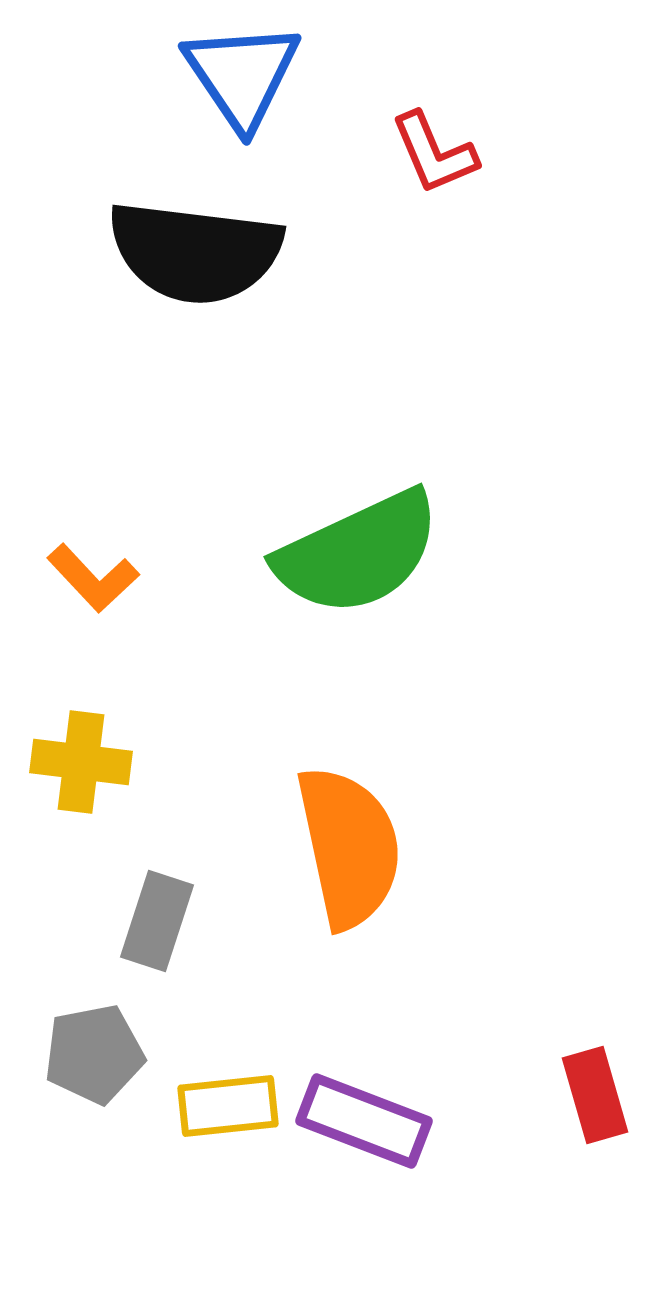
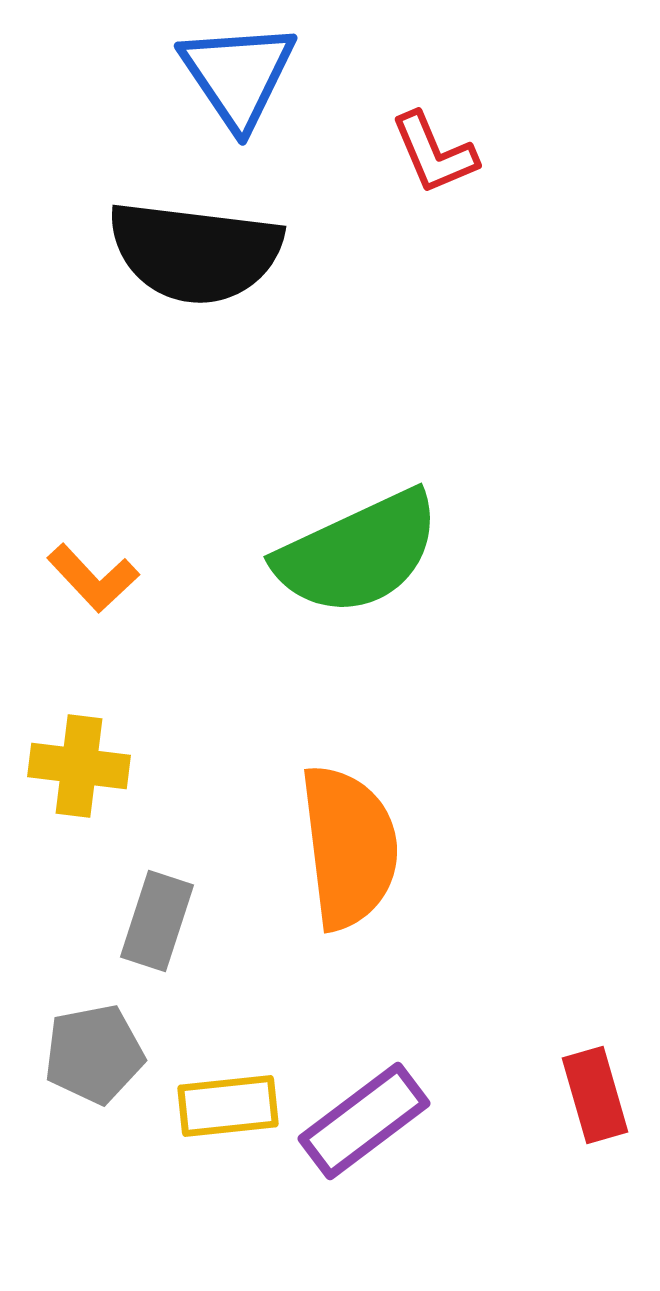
blue triangle: moved 4 px left
yellow cross: moved 2 px left, 4 px down
orange semicircle: rotated 5 degrees clockwise
purple rectangle: rotated 58 degrees counterclockwise
